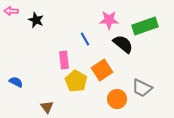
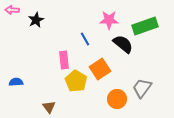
pink arrow: moved 1 px right, 1 px up
black star: rotated 21 degrees clockwise
orange square: moved 2 px left, 1 px up
blue semicircle: rotated 32 degrees counterclockwise
gray trapezoid: rotated 100 degrees clockwise
brown triangle: moved 2 px right
